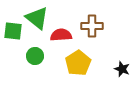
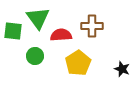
green triangle: moved 1 px right; rotated 15 degrees clockwise
